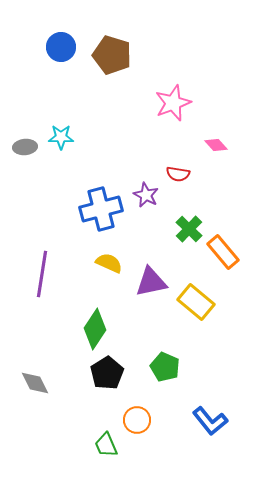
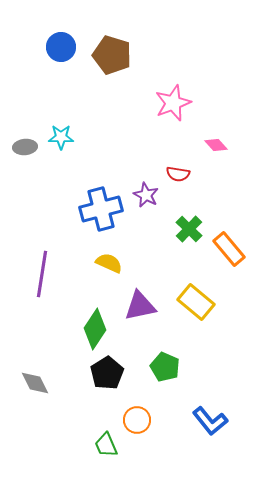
orange rectangle: moved 6 px right, 3 px up
purple triangle: moved 11 px left, 24 px down
